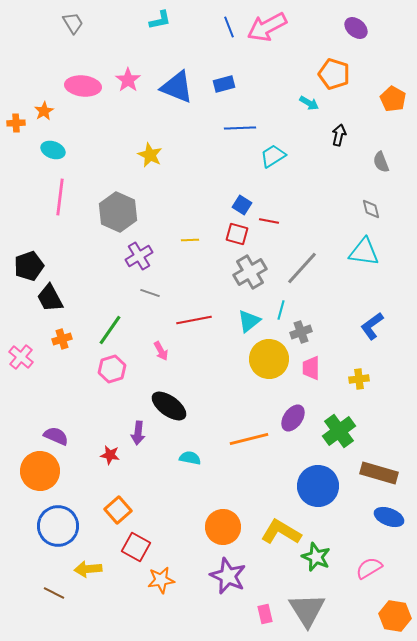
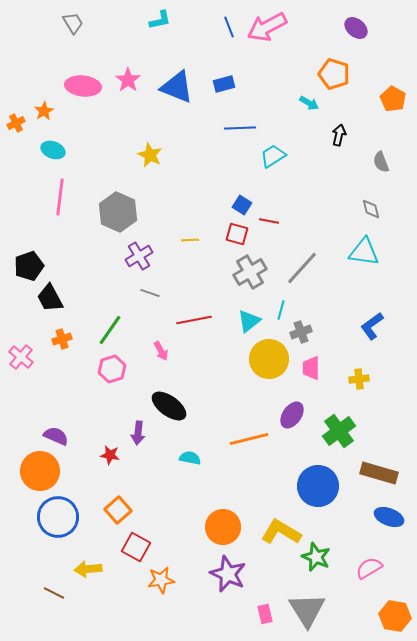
orange cross at (16, 123): rotated 24 degrees counterclockwise
purple ellipse at (293, 418): moved 1 px left, 3 px up
blue circle at (58, 526): moved 9 px up
purple star at (228, 576): moved 2 px up
